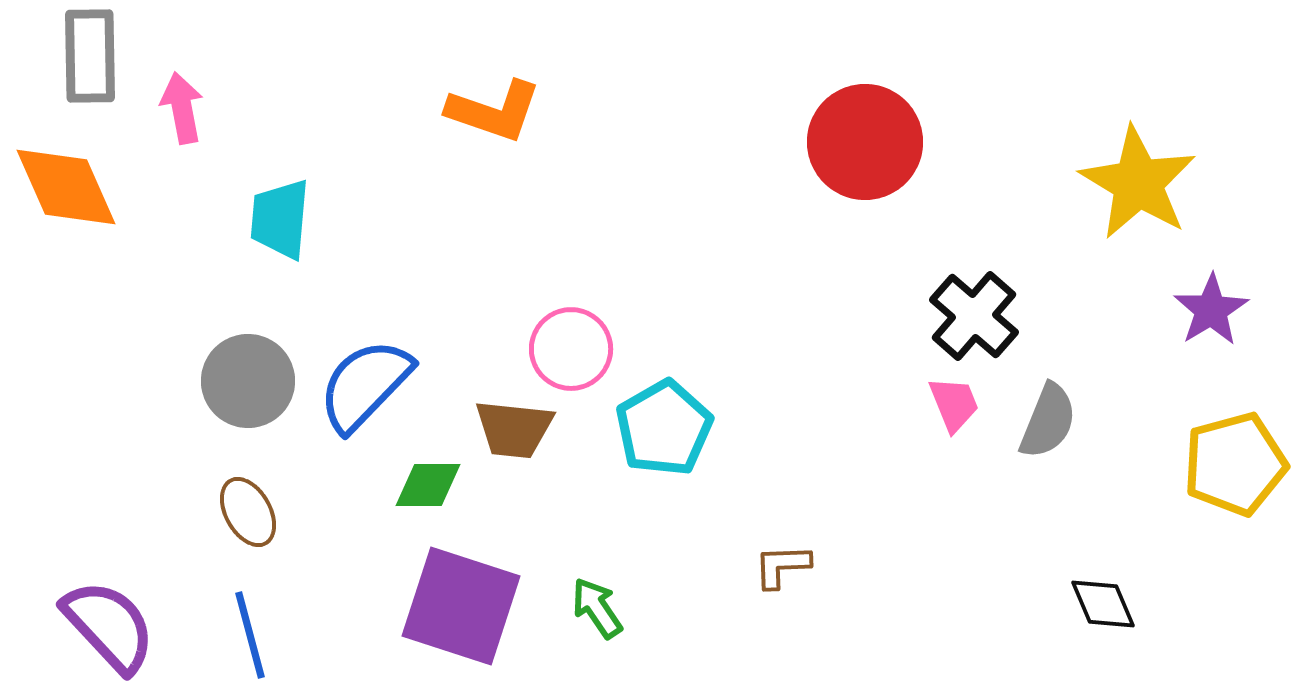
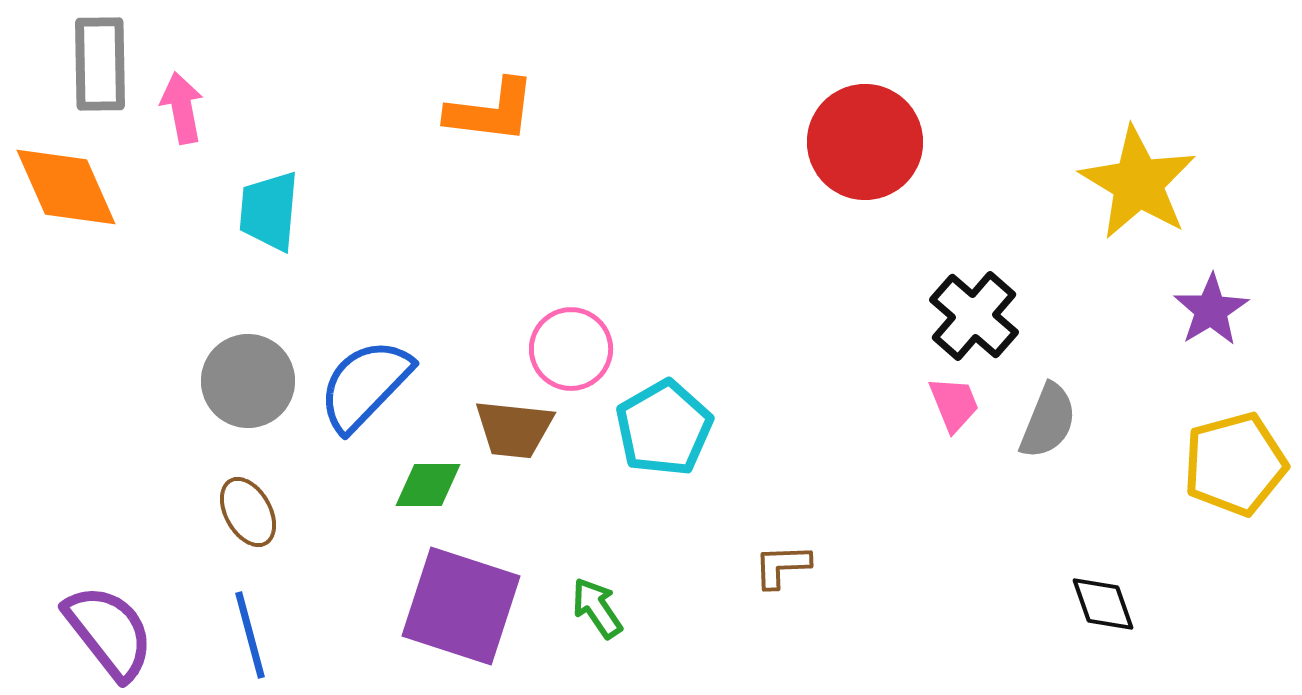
gray rectangle: moved 10 px right, 8 px down
orange L-shape: moved 3 px left; rotated 12 degrees counterclockwise
cyan trapezoid: moved 11 px left, 8 px up
black diamond: rotated 4 degrees clockwise
purple semicircle: moved 6 px down; rotated 5 degrees clockwise
